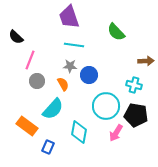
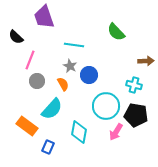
purple trapezoid: moved 25 px left
gray star: rotated 24 degrees clockwise
cyan semicircle: moved 1 px left
pink arrow: moved 1 px up
